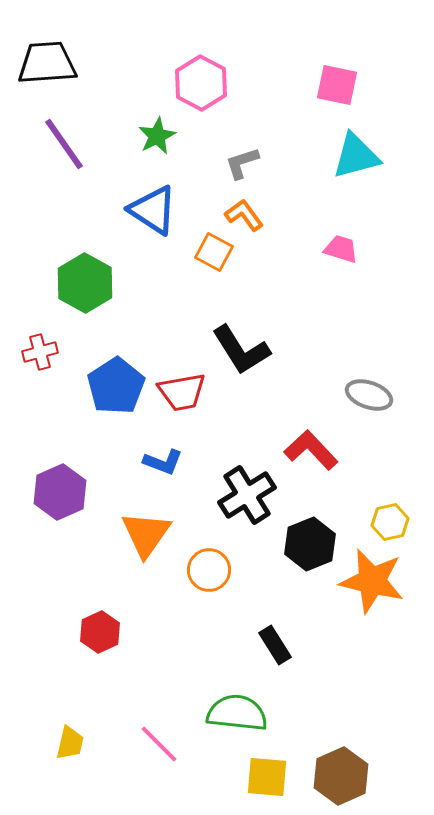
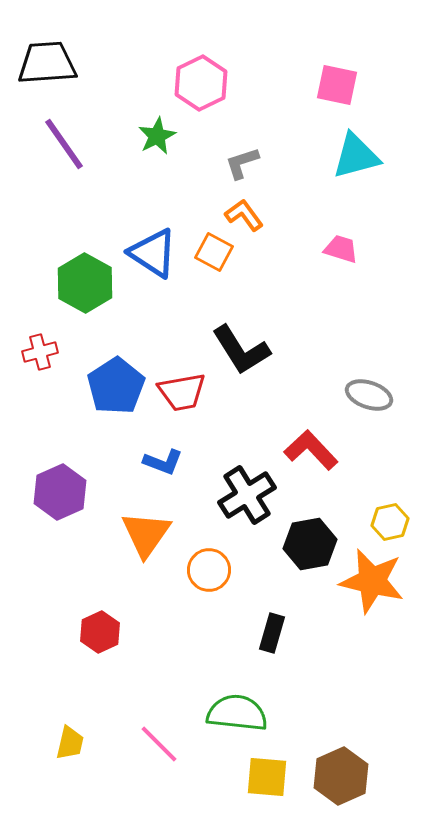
pink hexagon: rotated 6 degrees clockwise
blue triangle: moved 43 px down
black hexagon: rotated 12 degrees clockwise
black rectangle: moved 3 px left, 12 px up; rotated 48 degrees clockwise
